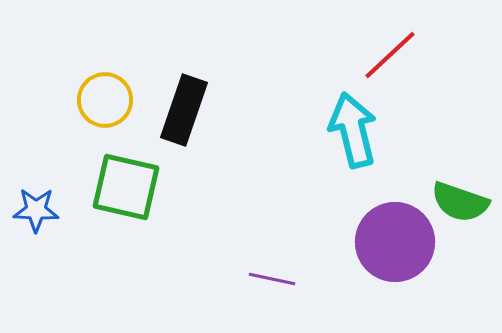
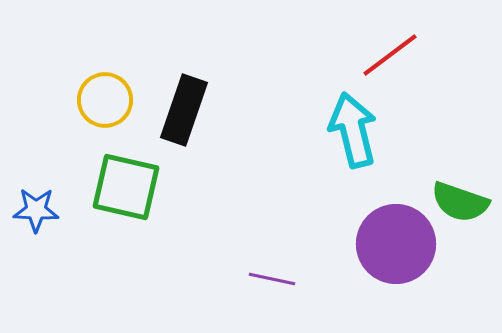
red line: rotated 6 degrees clockwise
purple circle: moved 1 px right, 2 px down
